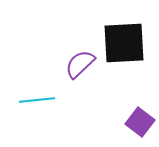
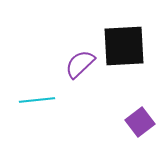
black square: moved 3 px down
purple square: rotated 16 degrees clockwise
